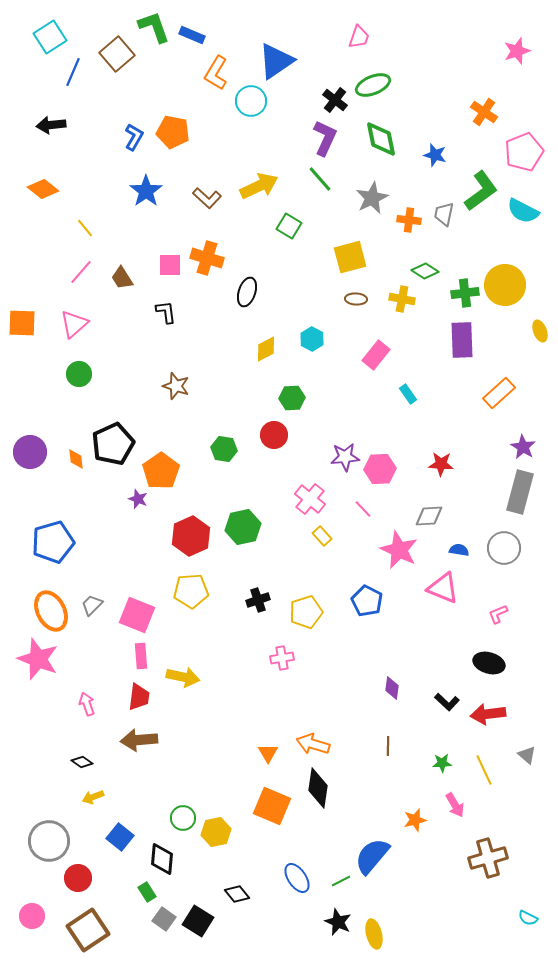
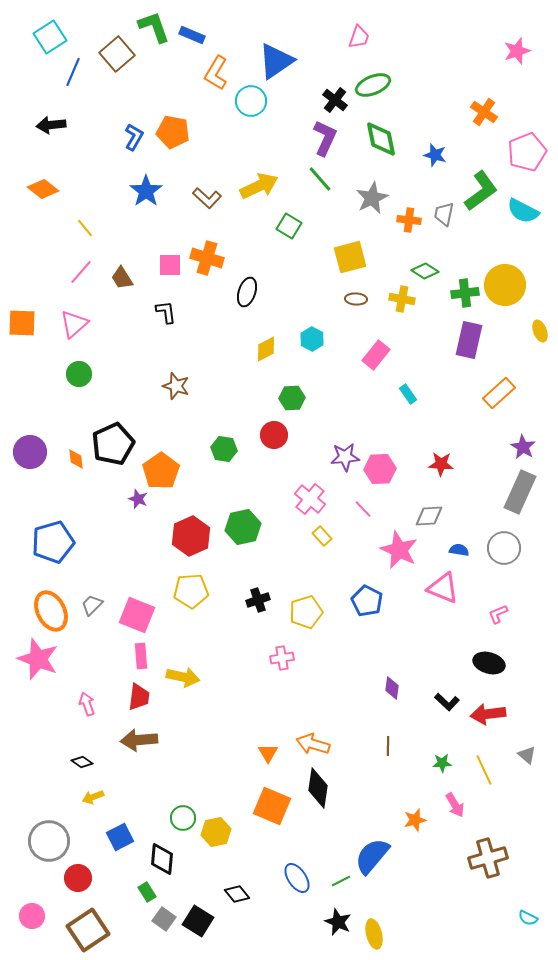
pink pentagon at (524, 152): moved 3 px right
purple rectangle at (462, 340): moved 7 px right; rotated 15 degrees clockwise
gray rectangle at (520, 492): rotated 9 degrees clockwise
blue square at (120, 837): rotated 24 degrees clockwise
